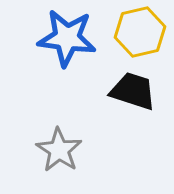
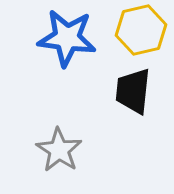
yellow hexagon: moved 1 px right, 2 px up
black trapezoid: rotated 102 degrees counterclockwise
